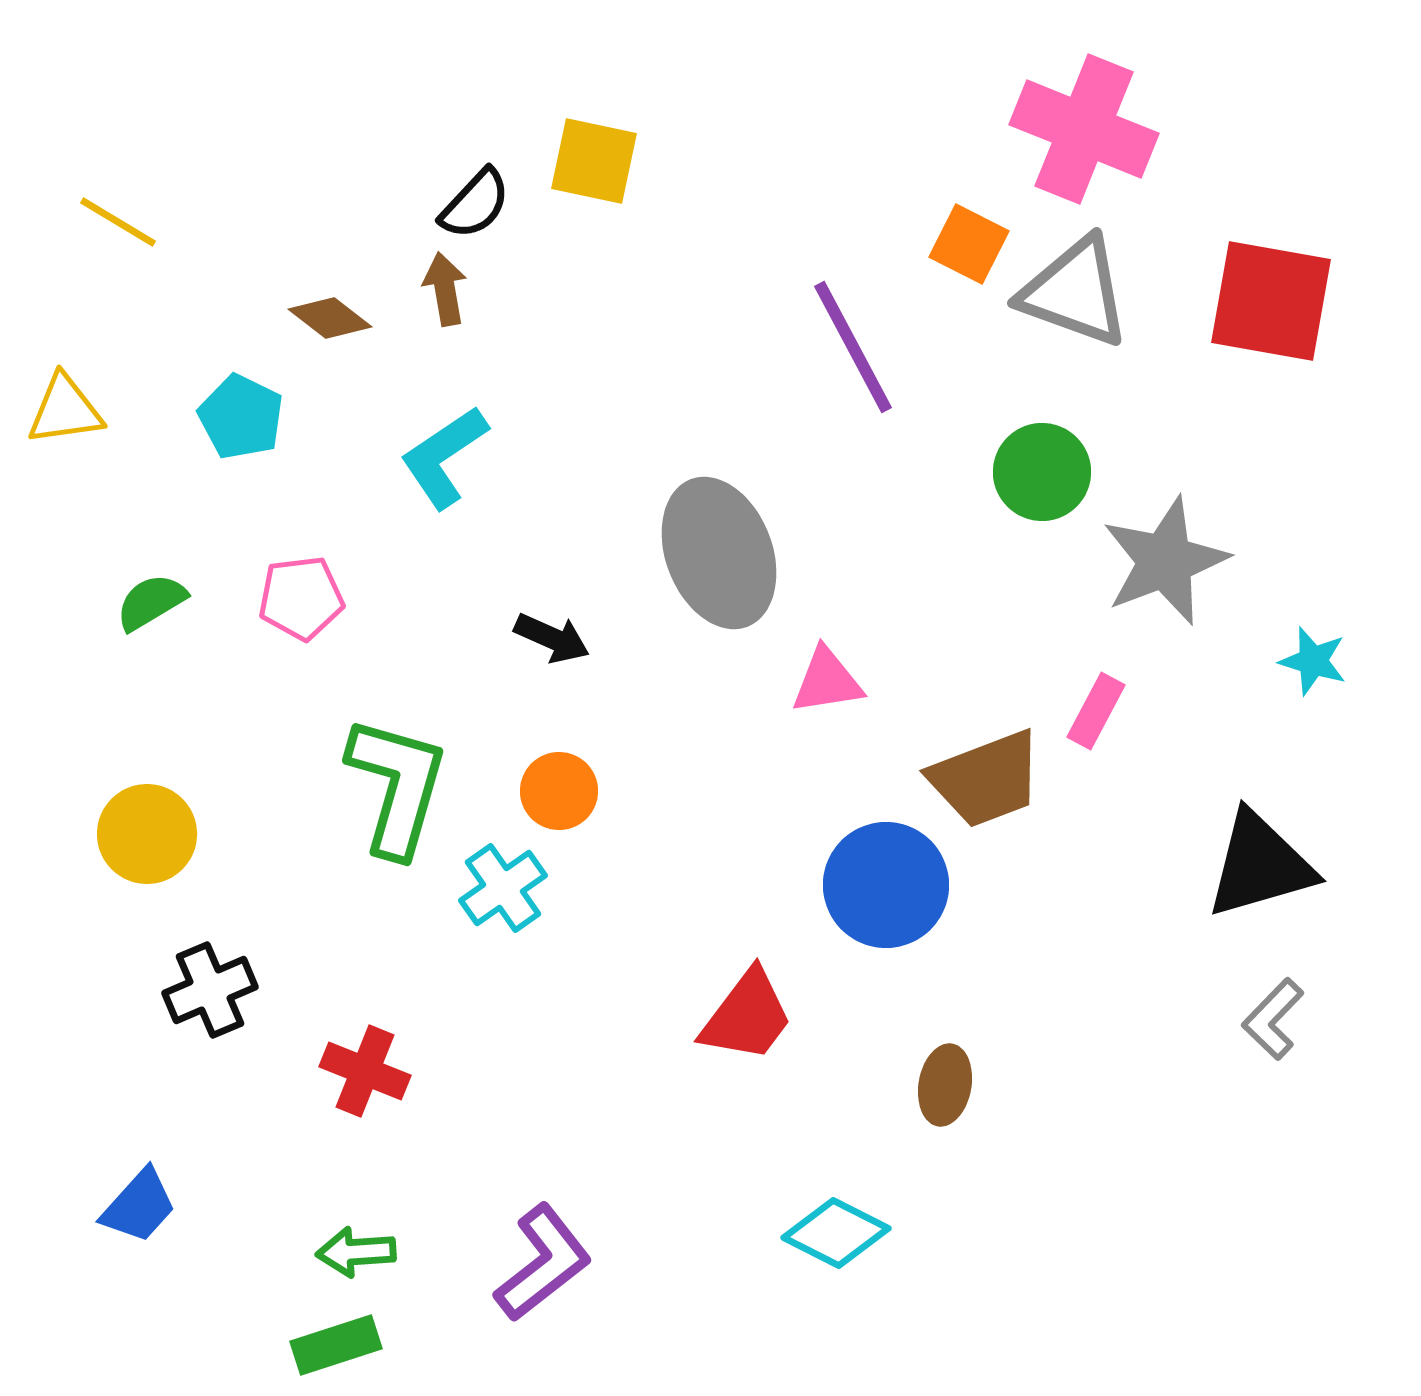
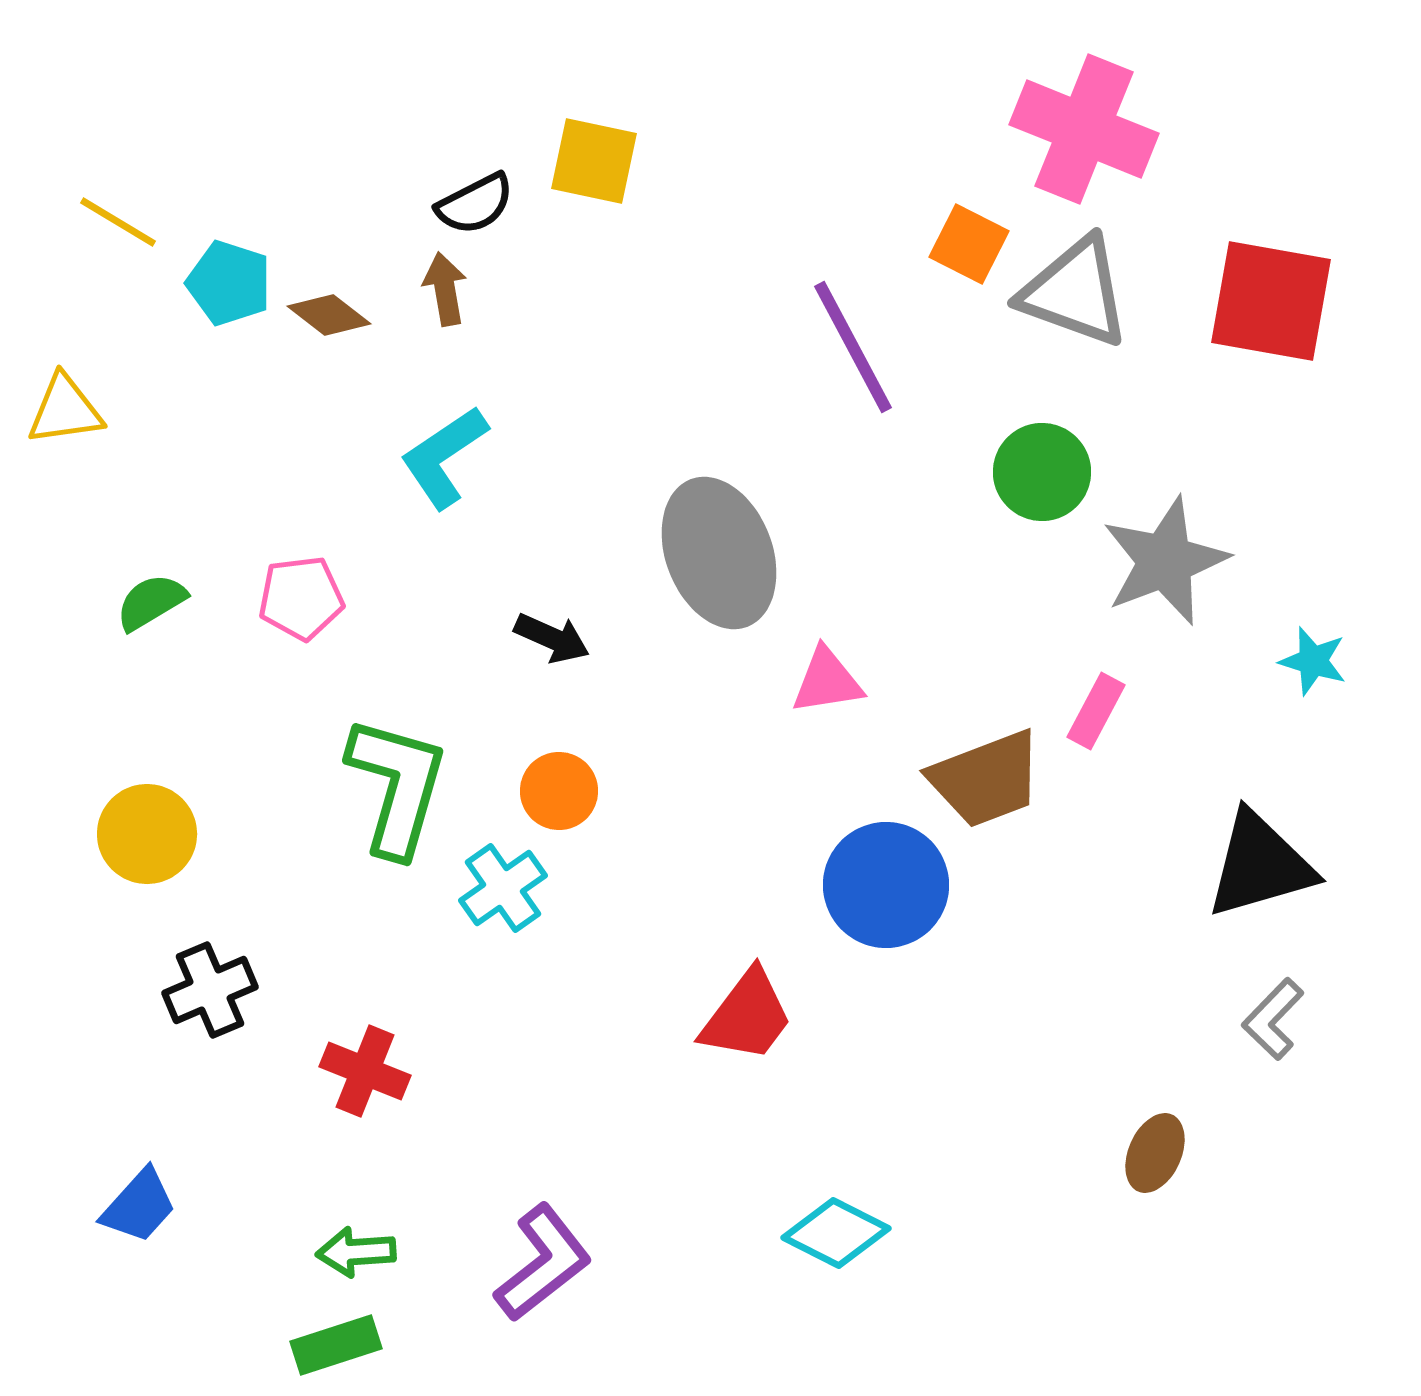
black semicircle: rotated 20 degrees clockwise
brown diamond: moved 1 px left, 3 px up
cyan pentagon: moved 12 px left, 134 px up; rotated 8 degrees counterclockwise
brown ellipse: moved 210 px right, 68 px down; rotated 14 degrees clockwise
